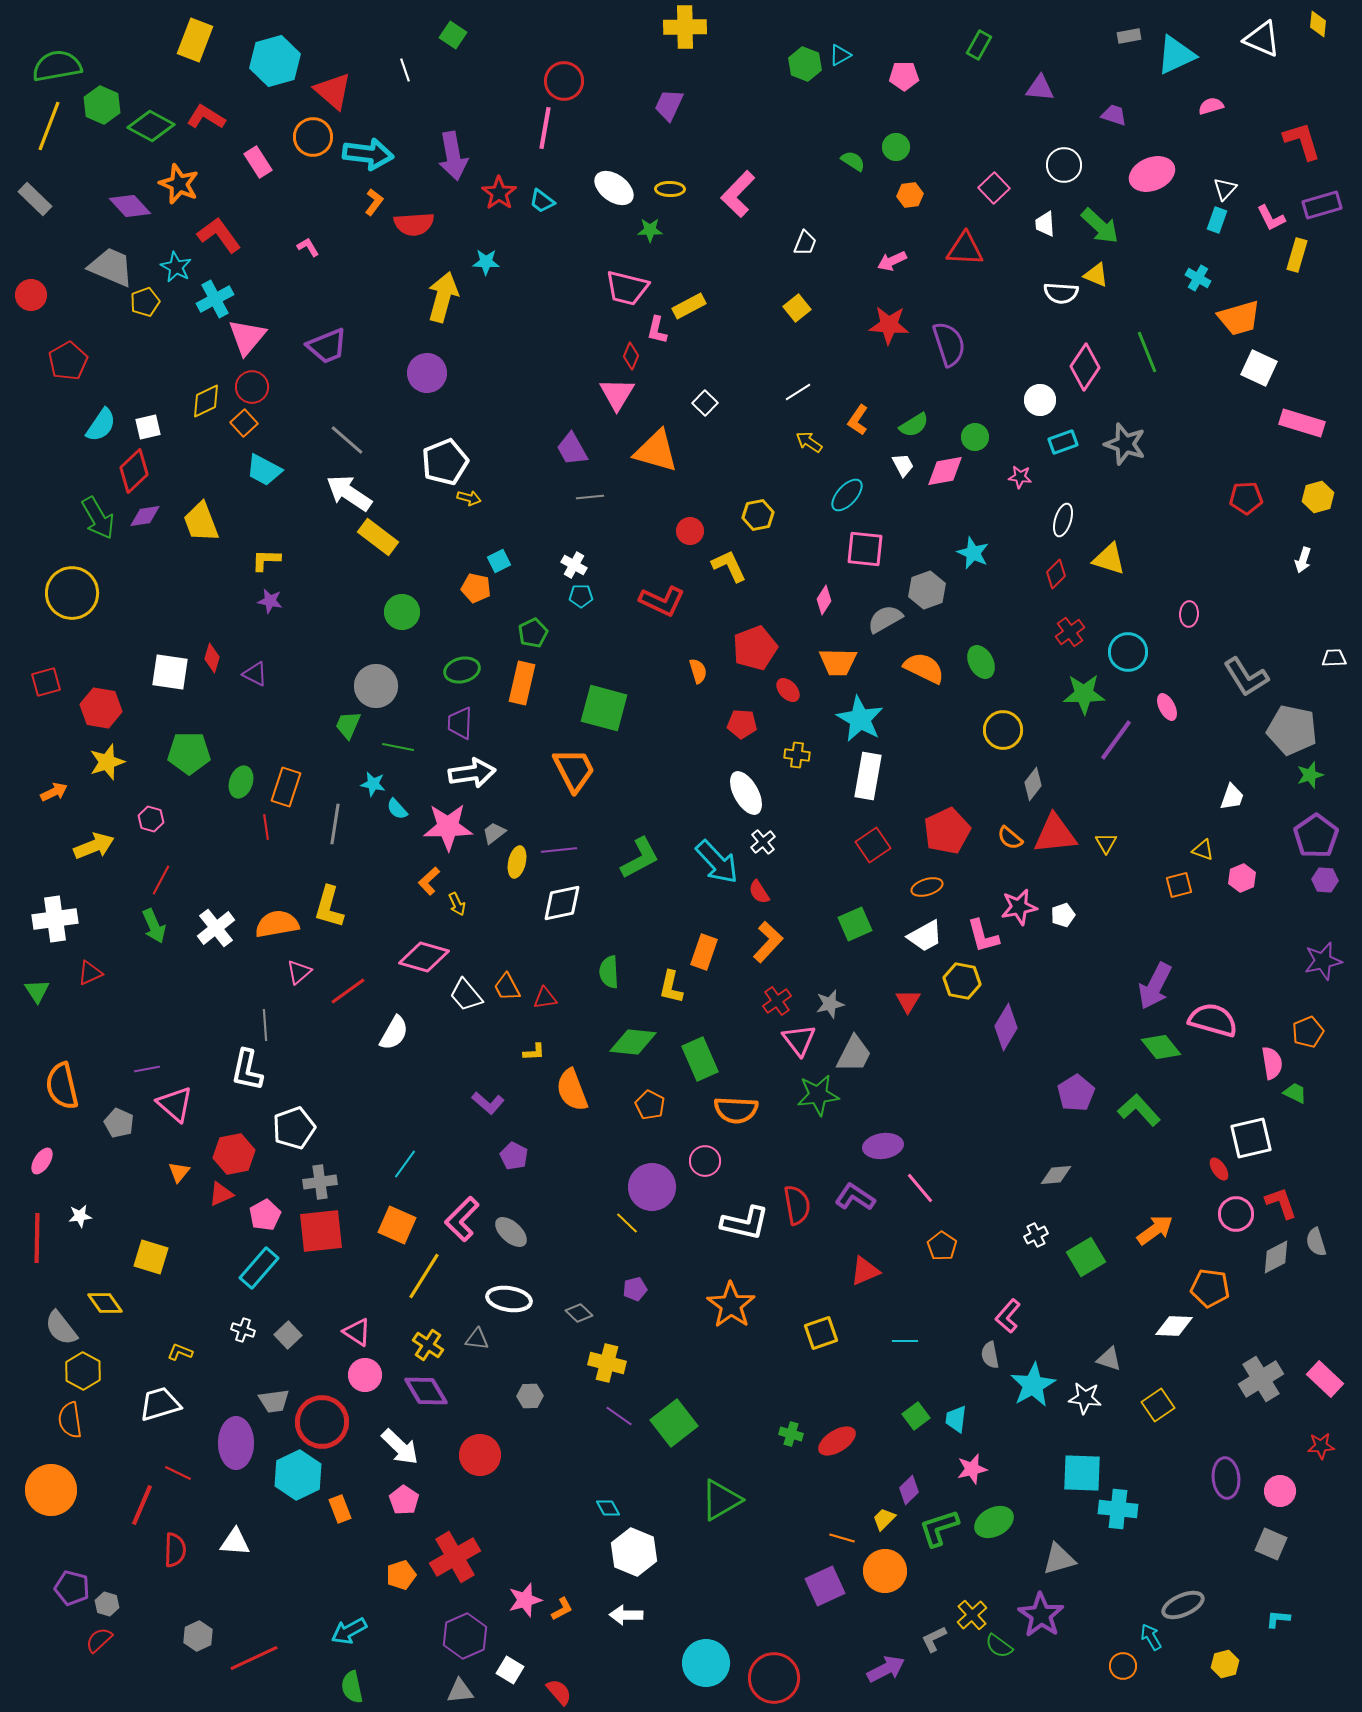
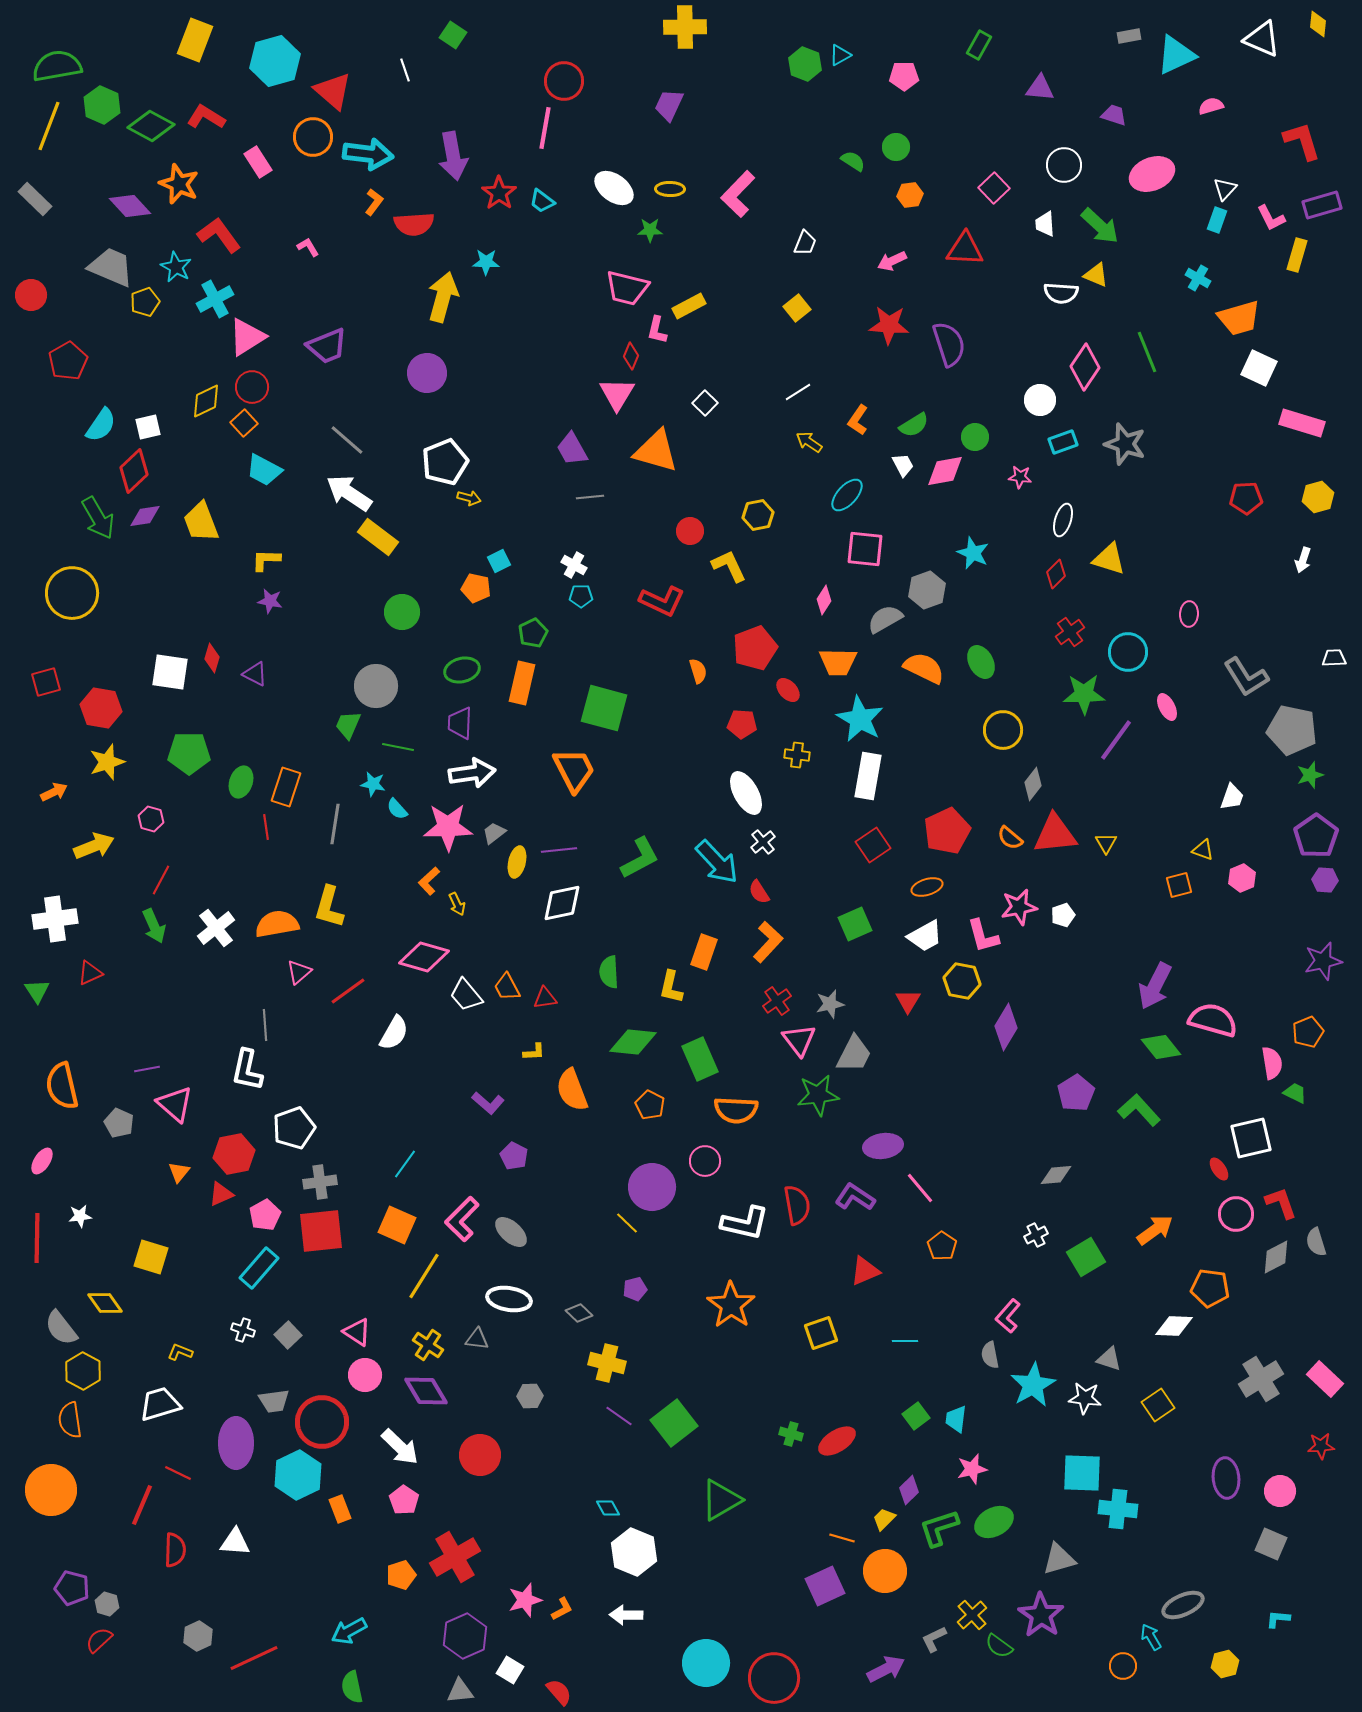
pink triangle at (247, 337): rotated 18 degrees clockwise
